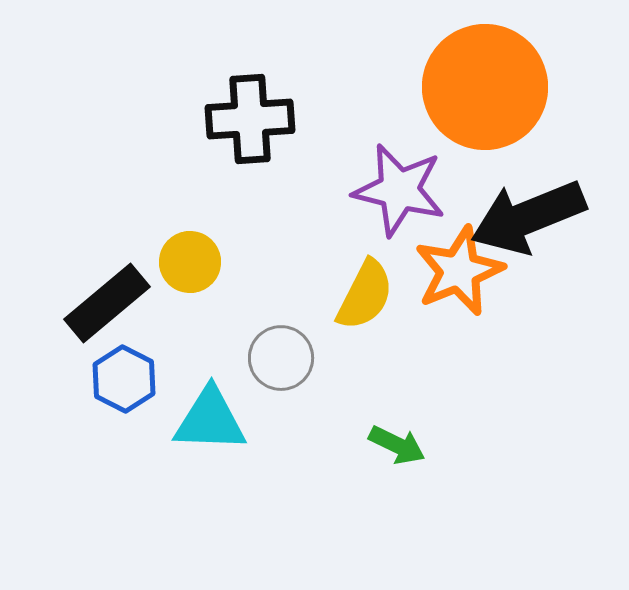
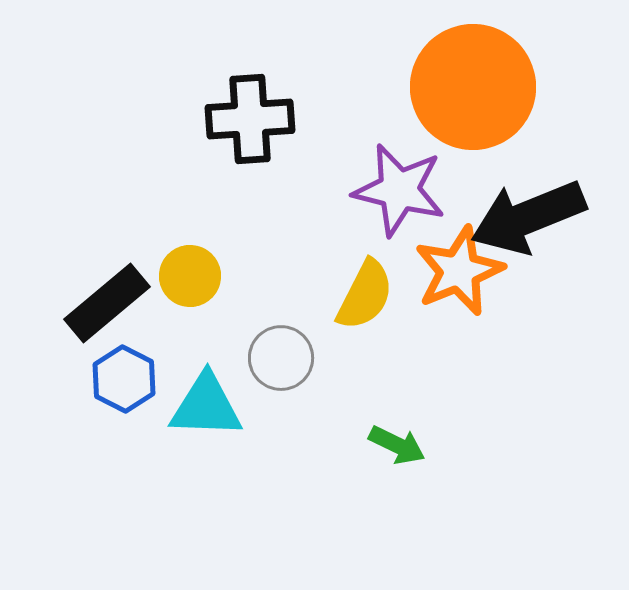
orange circle: moved 12 px left
yellow circle: moved 14 px down
cyan triangle: moved 4 px left, 14 px up
